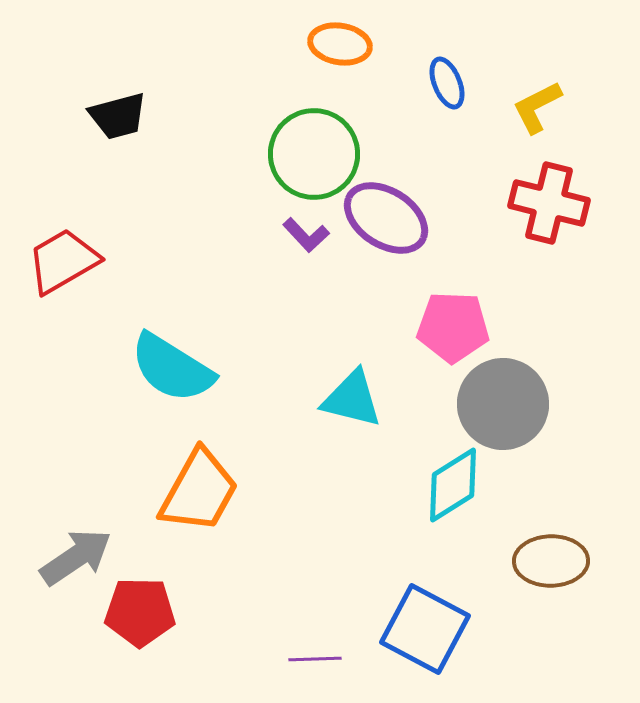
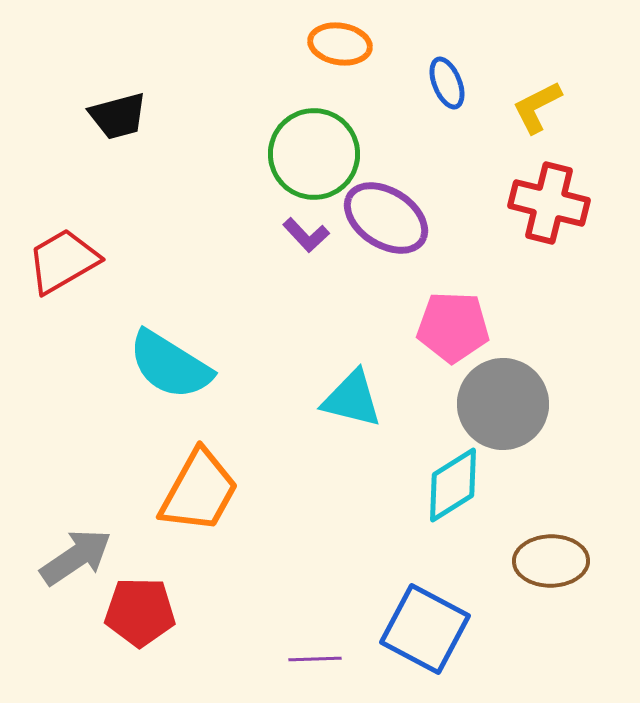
cyan semicircle: moved 2 px left, 3 px up
